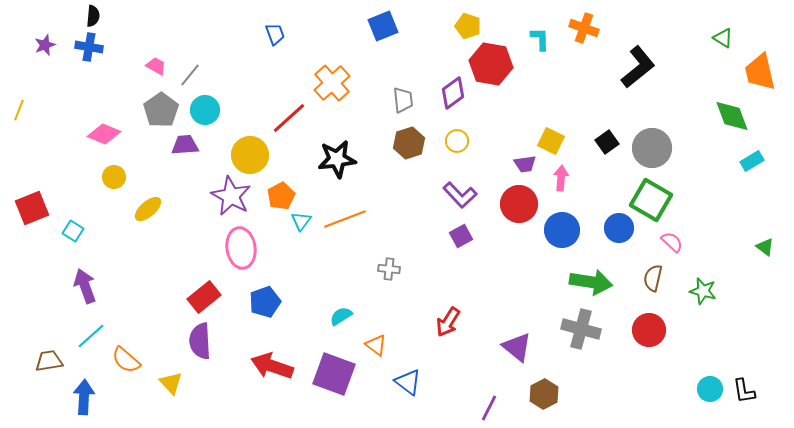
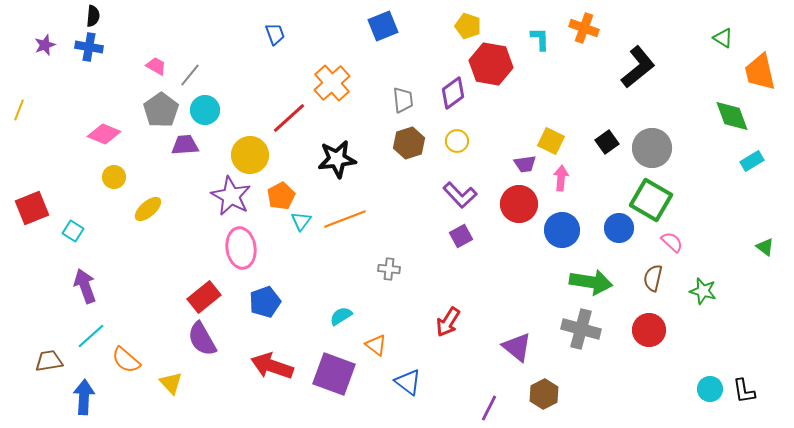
purple semicircle at (200, 341): moved 2 px right, 2 px up; rotated 27 degrees counterclockwise
